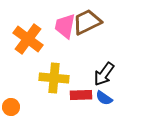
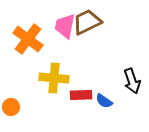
black arrow: moved 28 px right, 7 px down; rotated 55 degrees counterclockwise
blue semicircle: moved 3 px down
